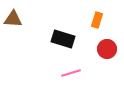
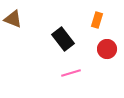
brown triangle: rotated 18 degrees clockwise
black rectangle: rotated 35 degrees clockwise
